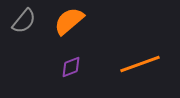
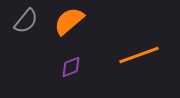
gray semicircle: moved 2 px right
orange line: moved 1 px left, 9 px up
